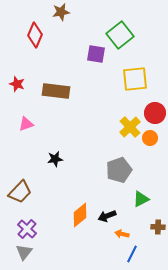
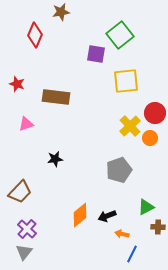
yellow square: moved 9 px left, 2 px down
brown rectangle: moved 6 px down
yellow cross: moved 1 px up
green triangle: moved 5 px right, 8 px down
